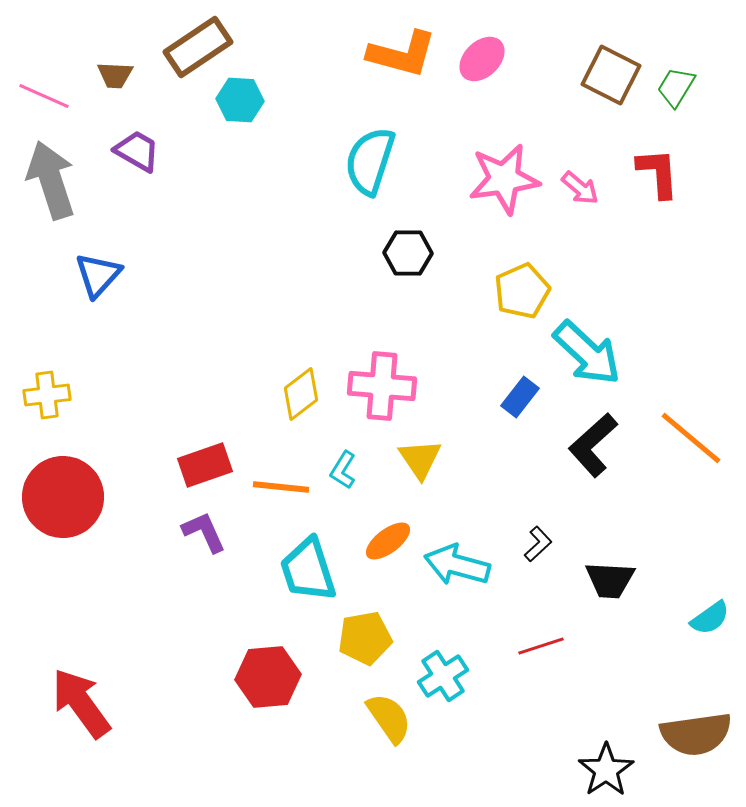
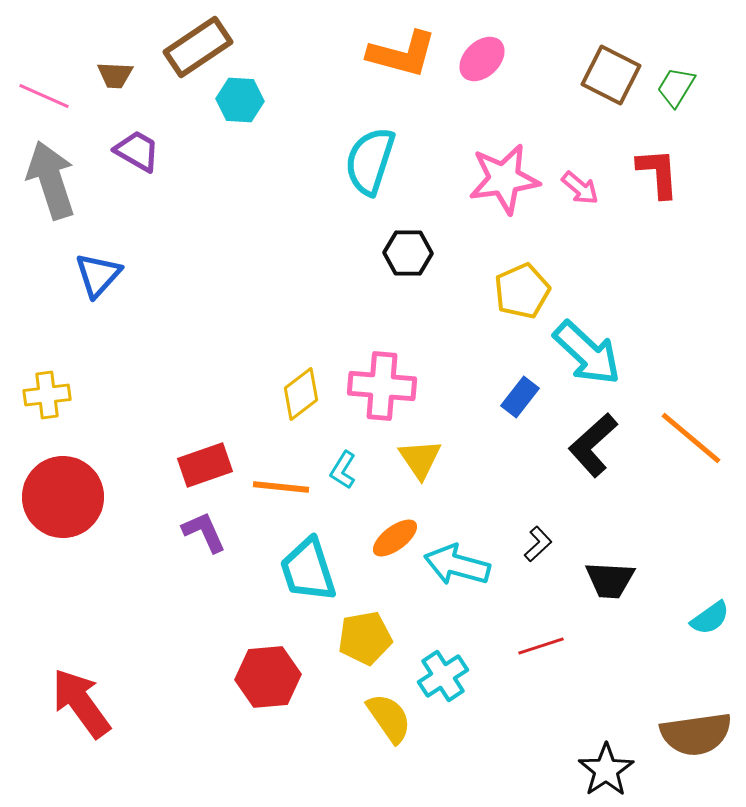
orange ellipse at (388, 541): moved 7 px right, 3 px up
